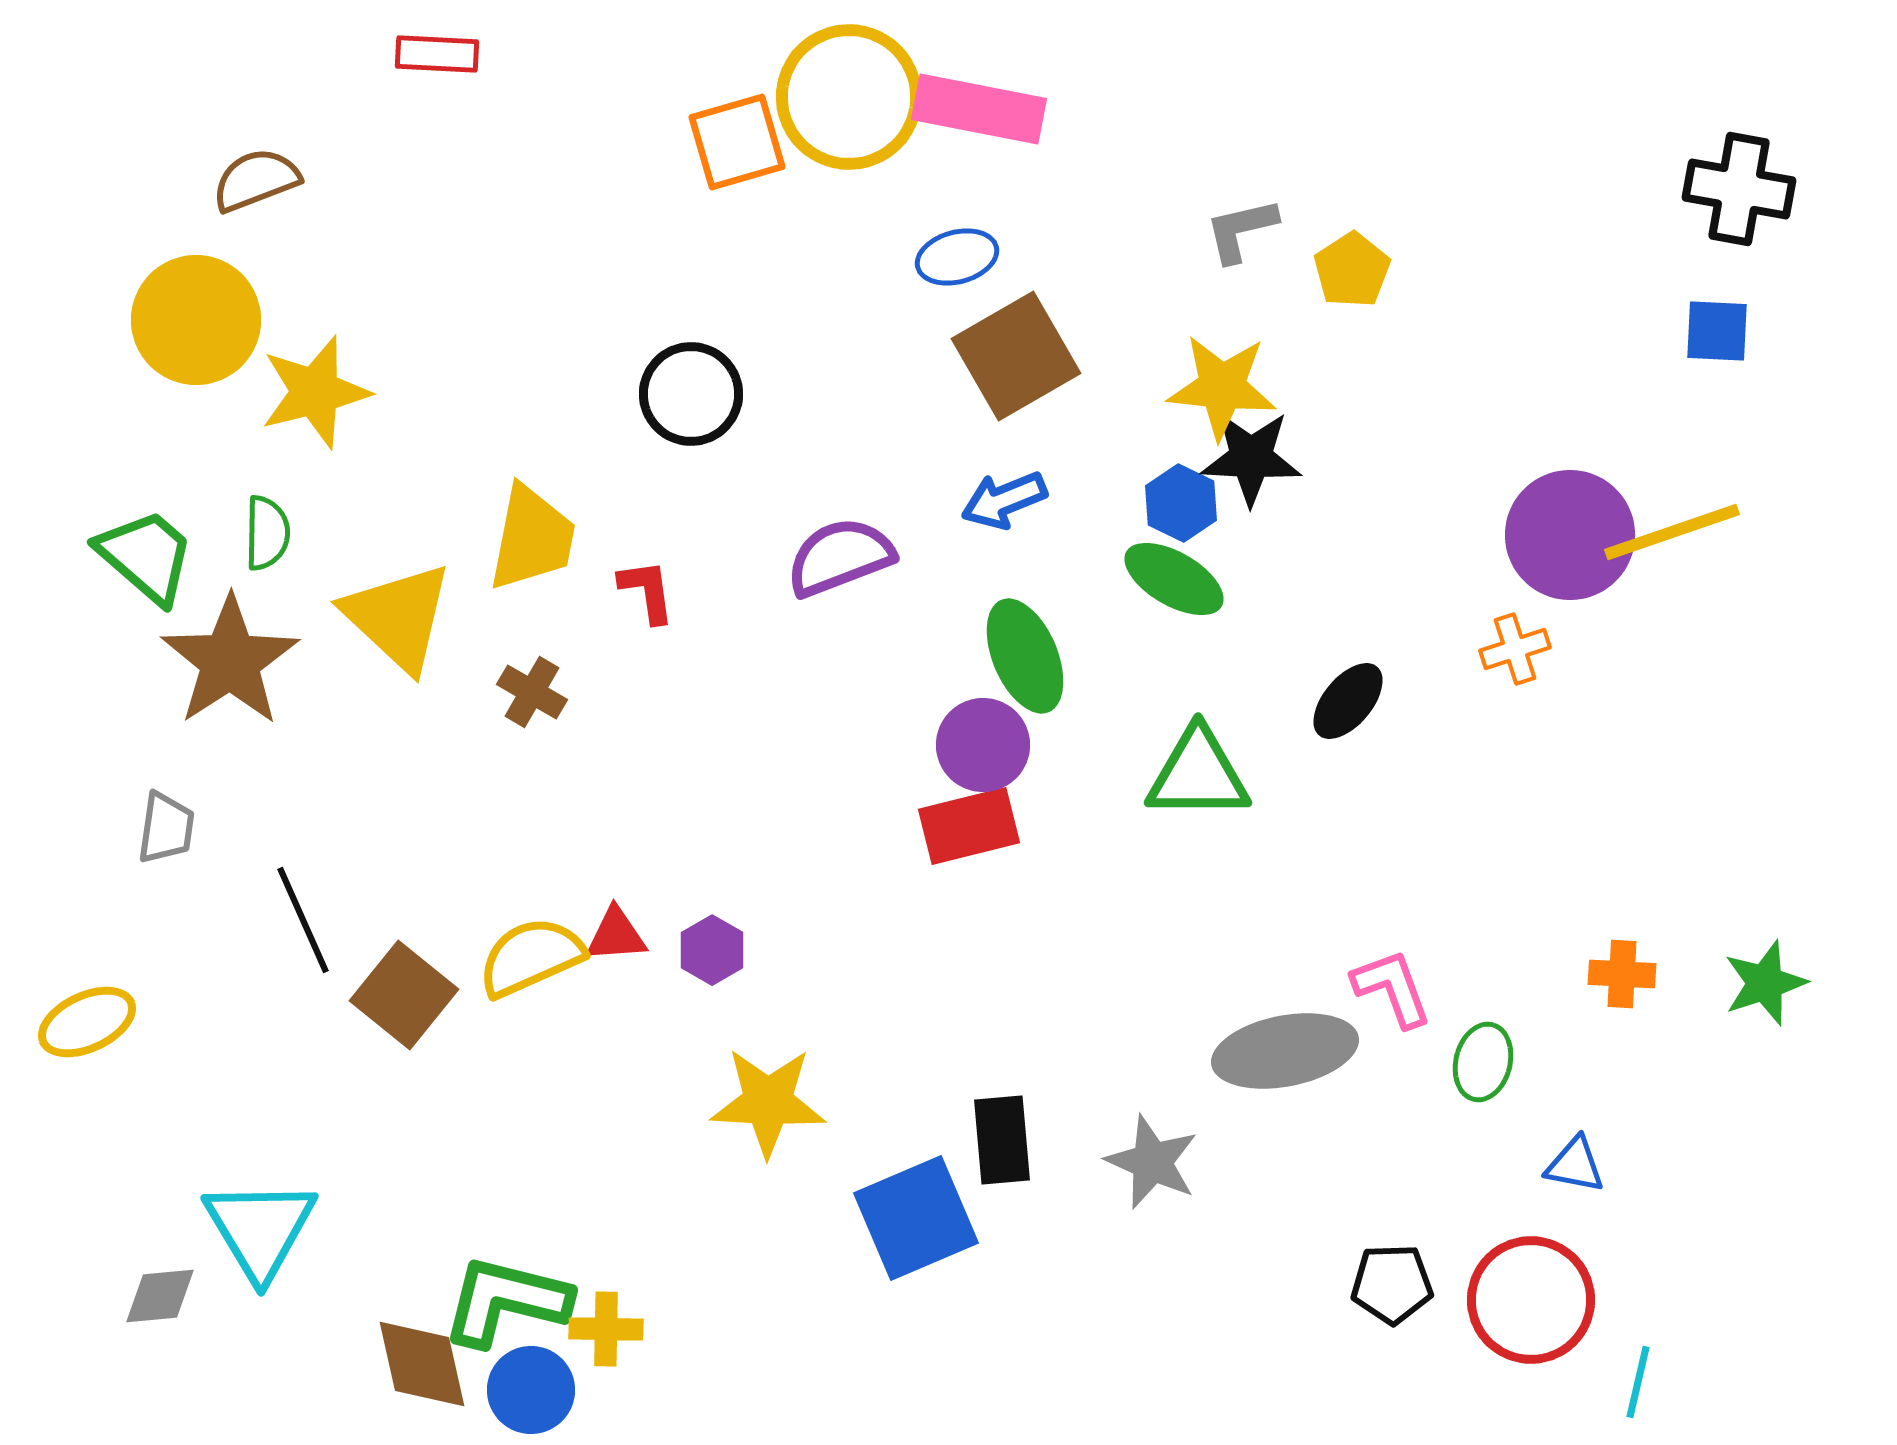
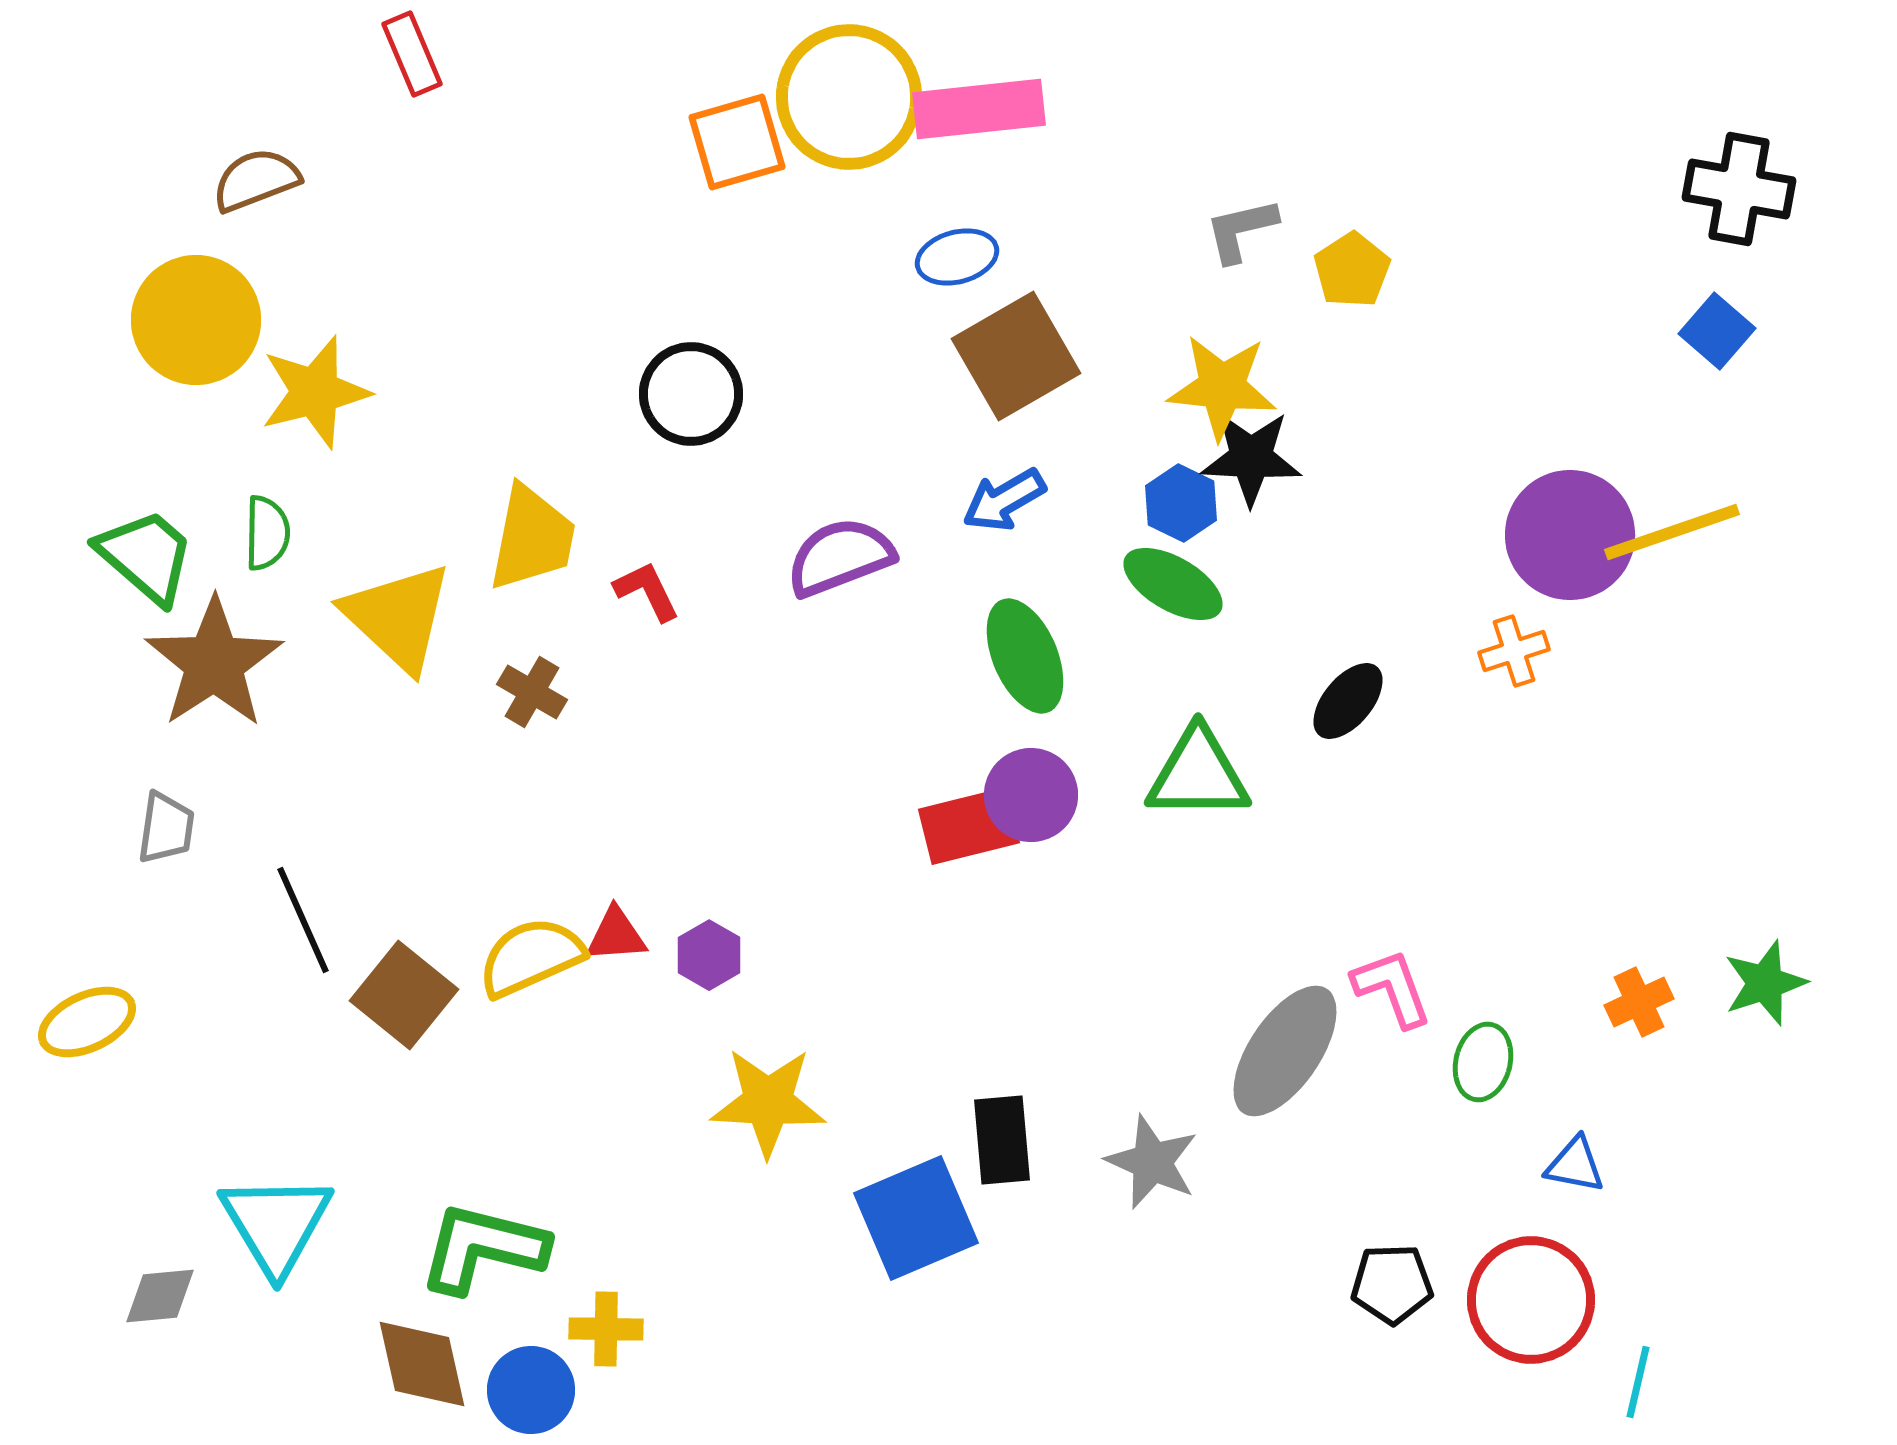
red rectangle at (437, 54): moved 25 px left; rotated 64 degrees clockwise
pink rectangle at (979, 109): rotated 17 degrees counterclockwise
blue square at (1717, 331): rotated 38 degrees clockwise
blue arrow at (1004, 500): rotated 8 degrees counterclockwise
green ellipse at (1174, 579): moved 1 px left, 5 px down
red L-shape at (647, 591): rotated 18 degrees counterclockwise
orange cross at (1515, 649): moved 1 px left, 2 px down
brown star at (230, 661): moved 16 px left, 2 px down
purple circle at (983, 745): moved 48 px right, 50 px down
purple hexagon at (712, 950): moved 3 px left, 5 px down
orange cross at (1622, 974): moved 17 px right, 28 px down; rotated 28 degrees counterclockwise
gray ellipse at (1285, 1051): rotated 45 degrees counterclockwise
cyan triangle at (260, 1229): moved 16 px right, 5 px up
green L-shape at (506, 1301): moved 23 px left, 53 px up
